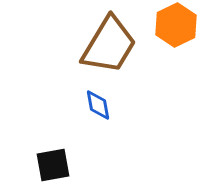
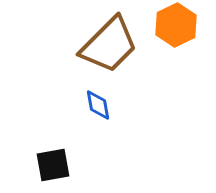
brown trapezoid: rotated 14 degrees clockwise
